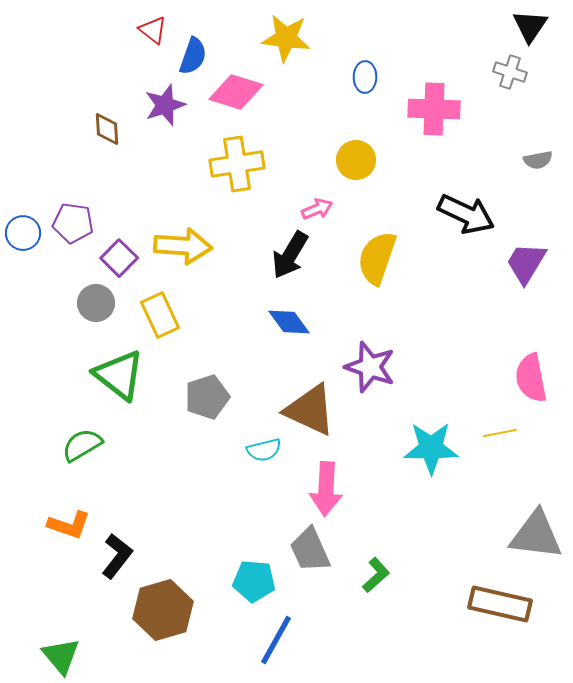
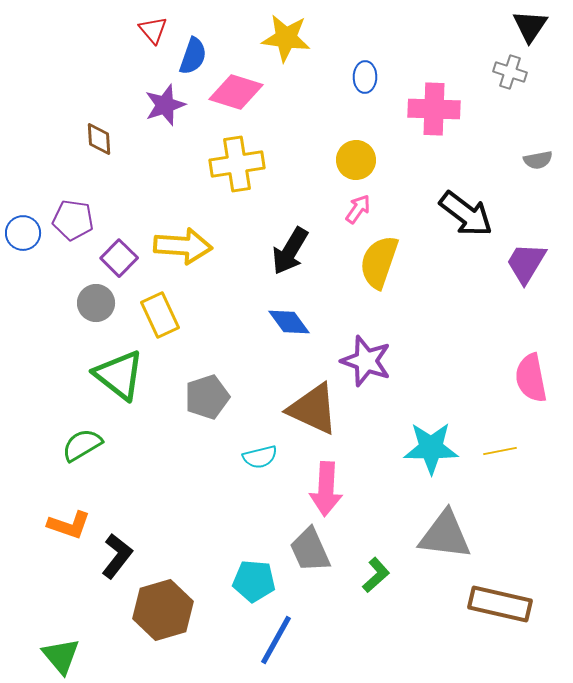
red triangle at (153, 30): rotated 12 degrees clockwise
brown diamond at (107, 129): moved 8 px left, 10 px down
pink arrow at (317, 209): moved 41 px right; rotated 32 degrees counterclockwise
black arrow at (466, 214): rotated 12 degrees clockwise
purple pentagon at (73, 223): moved 3 px up
black arrow at (290, 255): moved 4 px up
yellow semicircle at (377, 258): moved 2 px right, 4 px down
purple star at (370, 367): moved 4 px left, 6 px up
brown triangle at (310, 410): moved 3 px right, 1 px up
yellow line at (500, 433): moved 18 px down
cyan semicircle at (264, 450): moved 4 px left, 7 px down
gray triangle at (536, 535): moved 91 px left
